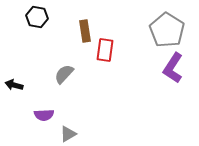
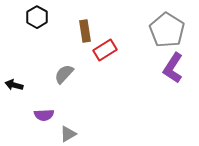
black hexagon: rotated 20 degrees clockwise
red rectangle: rotated 50 degrees clockwise
